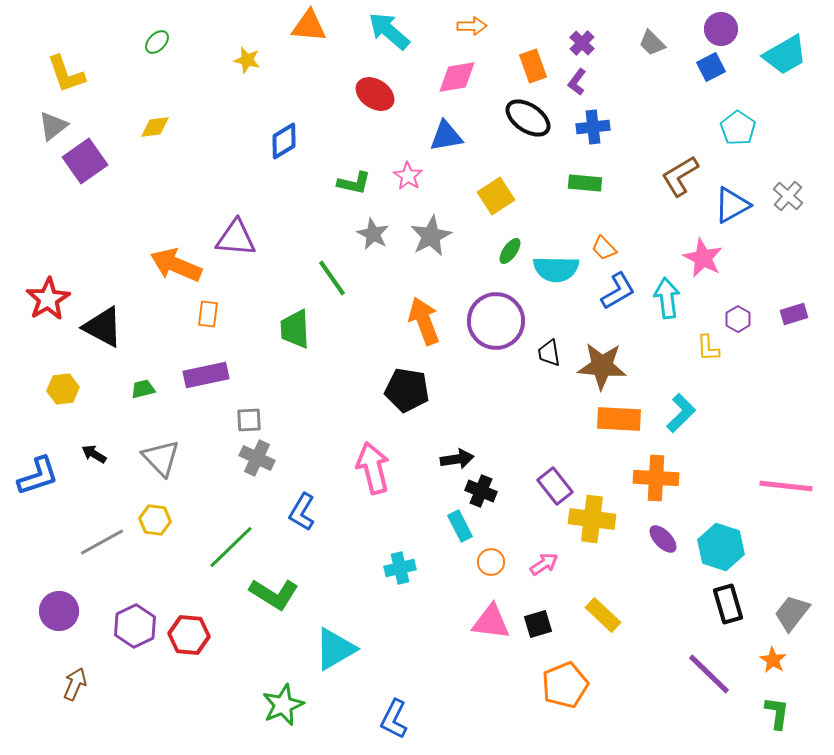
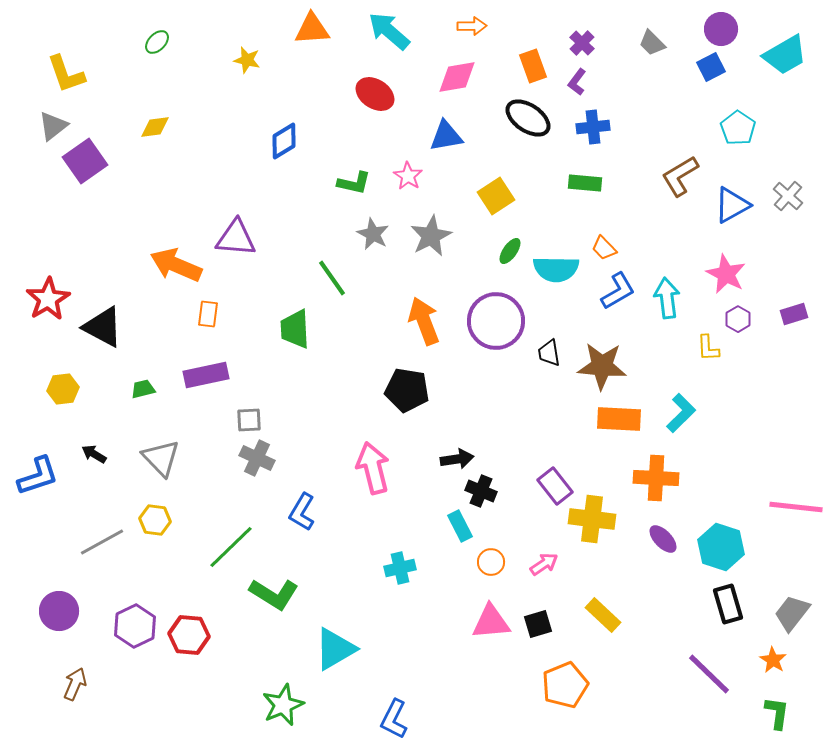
orange triangle at (309, 26): moved 3 px right, 3 px down; rotated 9 degrees counterclockwise
pink star at (703, 258): moved 23 px right, 16 px down
pink line at (786, 486): moved 10 px right, 21 px down
pink triangle at (491, 622): rotated 12 degrees counterclockwise
